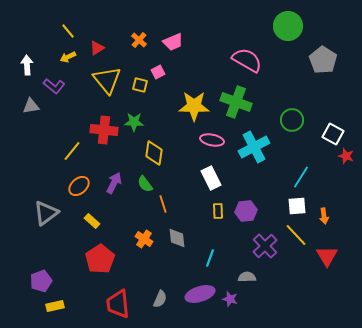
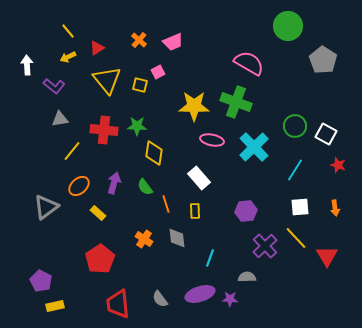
pink semicircle at (247, 60): moved 2 px right, 3 px down
gray triangle at (31, 106): moved 29 px right, 13 px down
green circle at (292, 120): moved 3 px right, 6 px down
green star at (134, 122): moved 3 px right, 4 px down
white square at (333, 134): moved 7 px left
cyan cross at (254, 147): rotated 16 degrees counterclockwise
red star at (346, 156): moved 8 px left, 9 px down
cyan line at (301, 177): moved 6 px left, 7 px up
white rectangle at (211, 178): moved 12 px left; rotated 15 degrees counterclockwise
purple arrow at (114, 183): rotated 10 degrees counterclockwise
green semicircle at (145, 184): moved 3 px down
orange line at (163, 204): moved 3 px right
white square at (297, 206): moved 3 px right, 1 px down
yellow rectangle at (218, 211): moved 23 px left
gray triangle at (46, 213): moved 6 px up
orange arrow at (324, 216): moved 11 px right, 8 px up
yellow rectangle at (92, 221): moved 6 px right, 8 px up
yellow line at (296, 235): moved 3 px down
purple pentagon at (41, 281): rotated 25 degrees counterclockwise
gray semicircle at (160, 299): rotated 120 degrees clockwise
purple star at (230, 299): rotated 14 degrees counterclockwise
